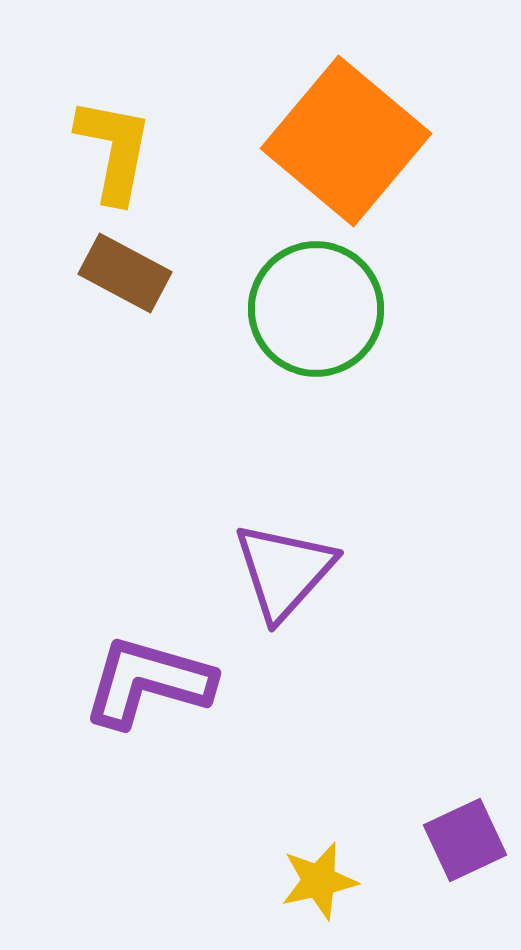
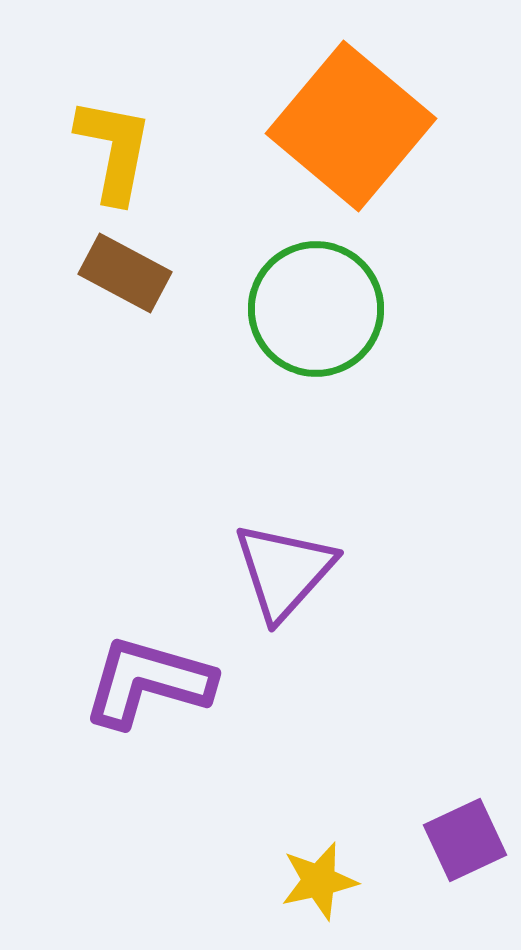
orange square: moved 5 px right, 15 px up
